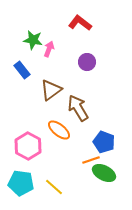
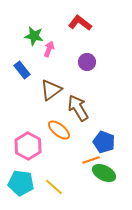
green star: moved 1 px right, 4 px up
